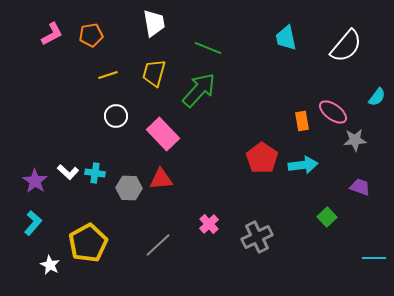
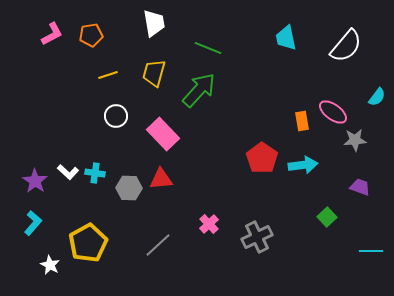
cyan line: moved 3 px left, 7 px up
